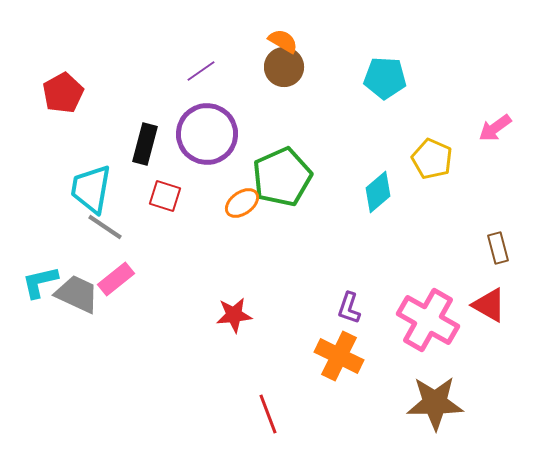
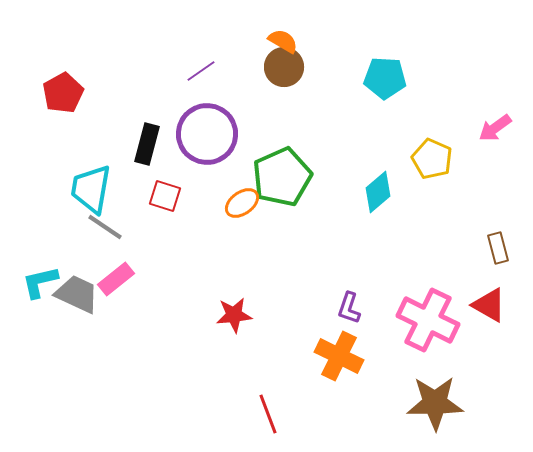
black rectangle: moved 2 px right
pink cross: rotated 4 degrees counterclockwise
